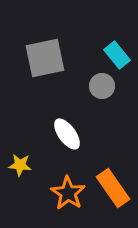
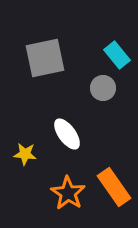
gray circle: moved 1 px right, 2 px down
yellow star: moved 5 px right, 11 px up
orange rectangle: moved 1 px right, 1 px up
